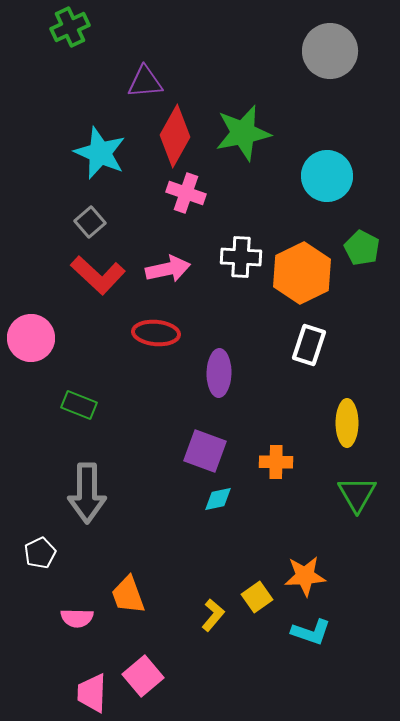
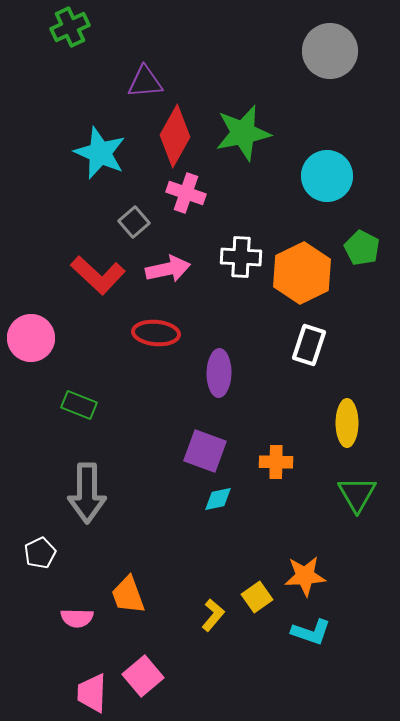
gray square: moved 44 px right
